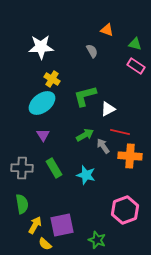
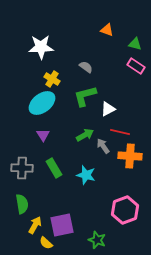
gray semicircle: moved 6 px left, 16 px down; rotated 24 degrees counterclockwise
yellow semicircle: moved 1 px right, 1 px up
